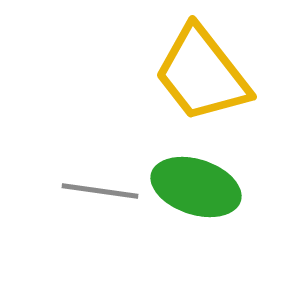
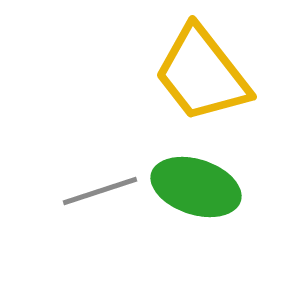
gray line: rotated 26 degrees counterclockwise
